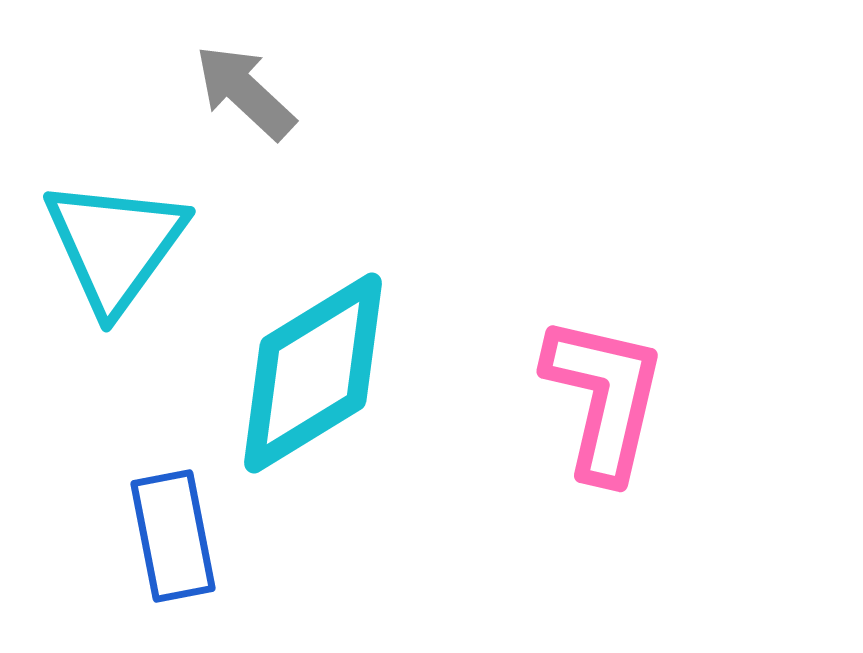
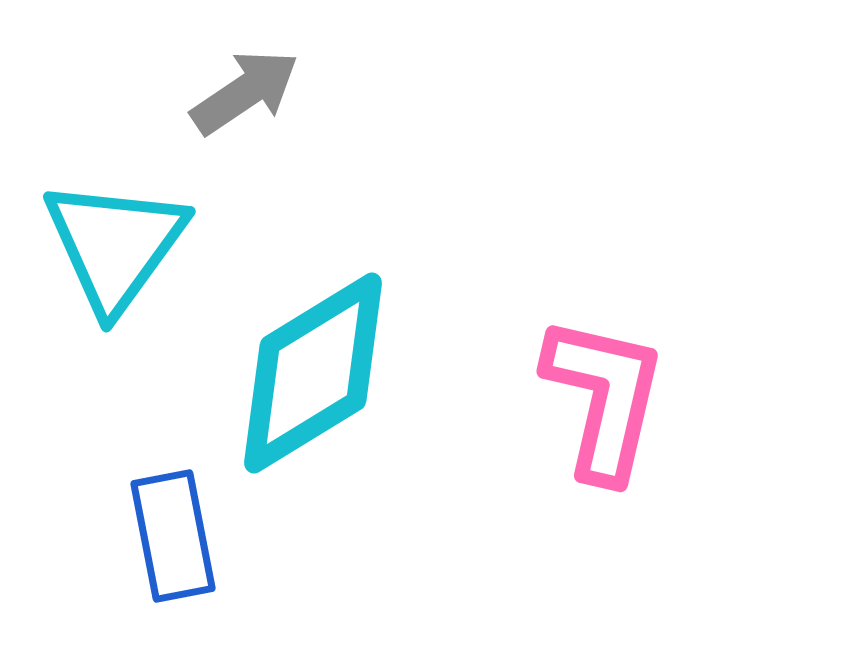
gray arrow: rotated 103 degrees clockwise
